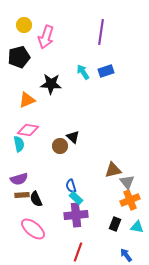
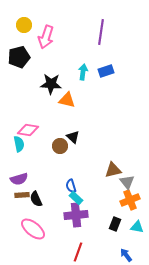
cyan arrow: rotated 42 degrees clockwise
orange triangle: moved 40 px right; rotated 36 degrees clockwise
